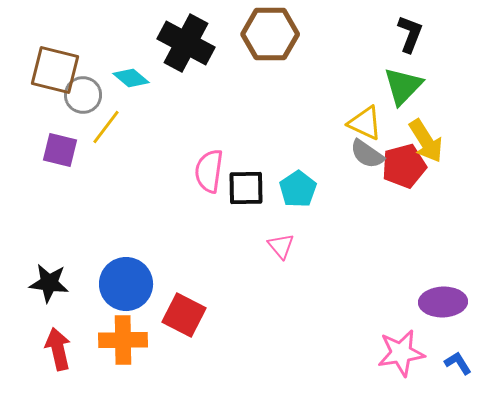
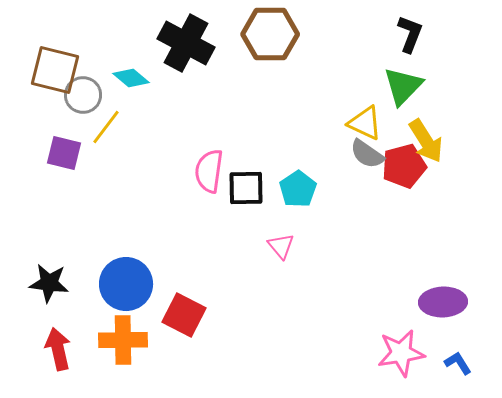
purple square: moved 4 px right, 3 px down
